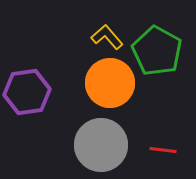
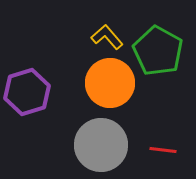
green pentagon: moved 1 px right
purple hexagon: rotated 9 degrees counterclockwise
